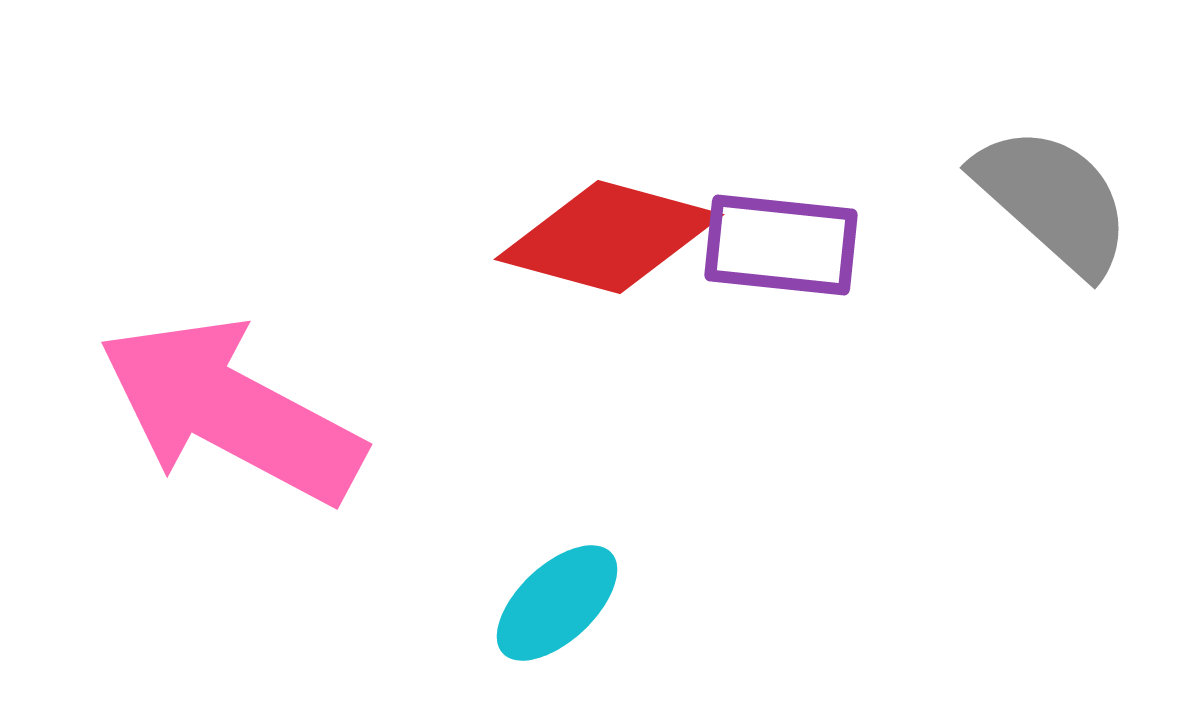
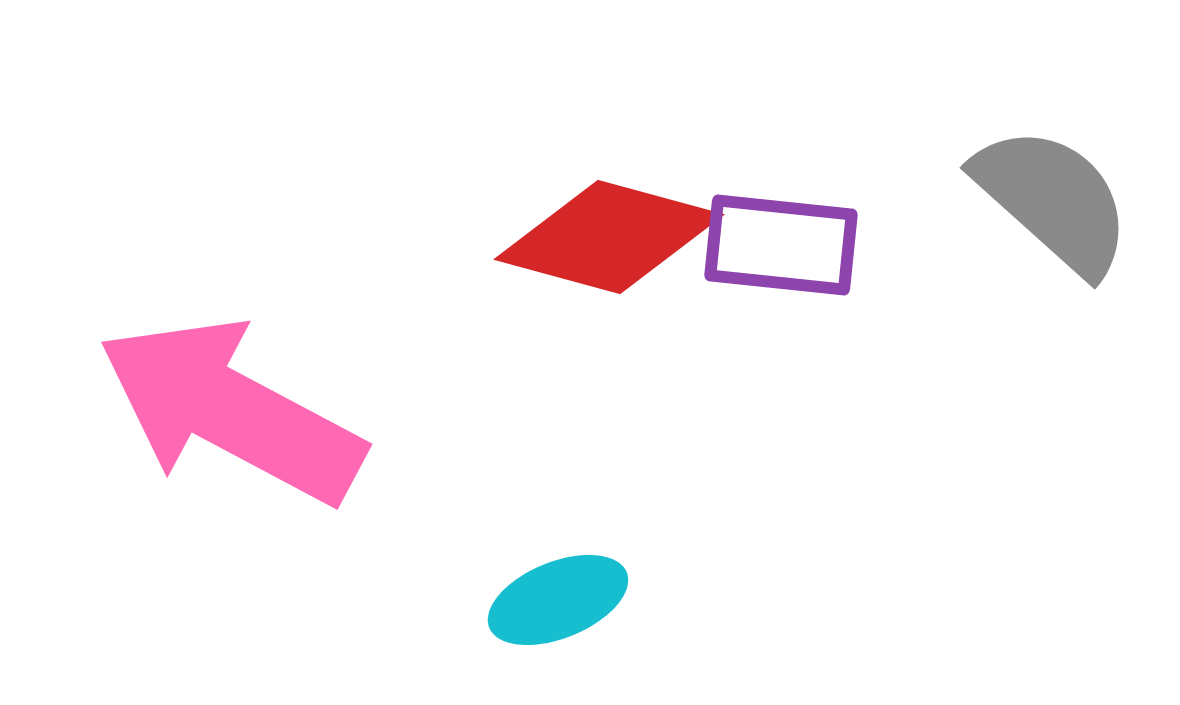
cyan ellipse: moved 1 px right, 3 px up; rotated 21 degrees clockwise
